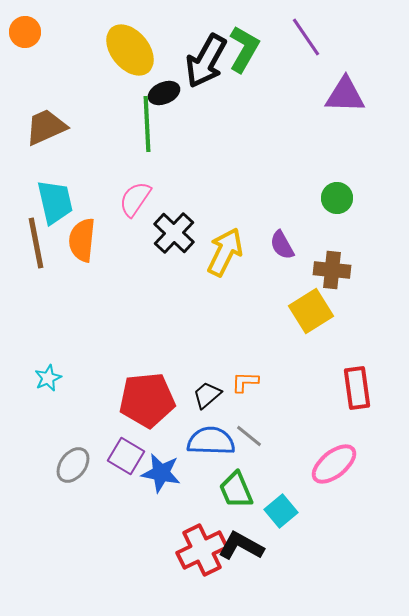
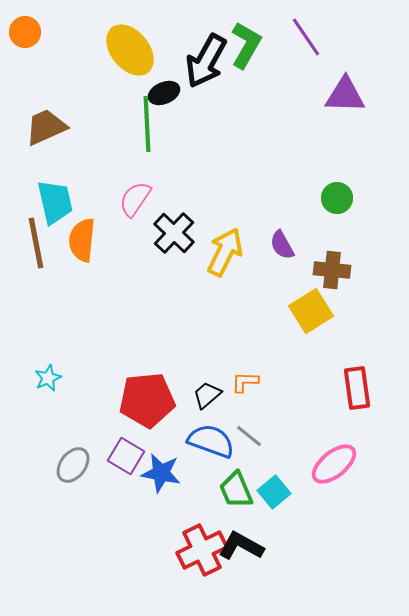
green L-shape: moved 2 px right, 4 px up
blue semicircle: rotated 18 degrees clockwise
cyan square: moved 7 px left, 19 px up
